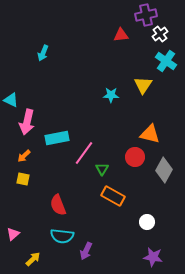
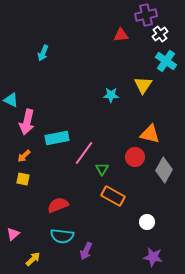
red semicircle: rotated 90 degrees clockwise
